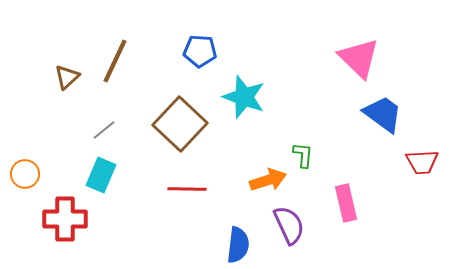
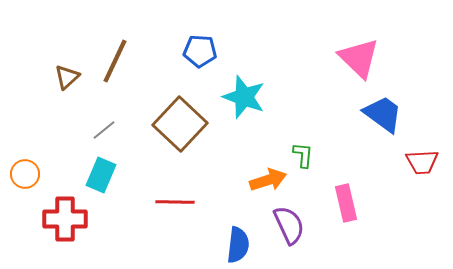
red line: moved 12 px left, 13 px down
